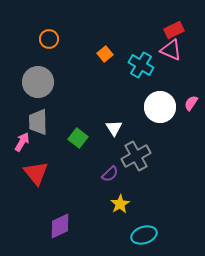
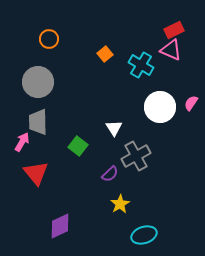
green square: moved 8 px down
